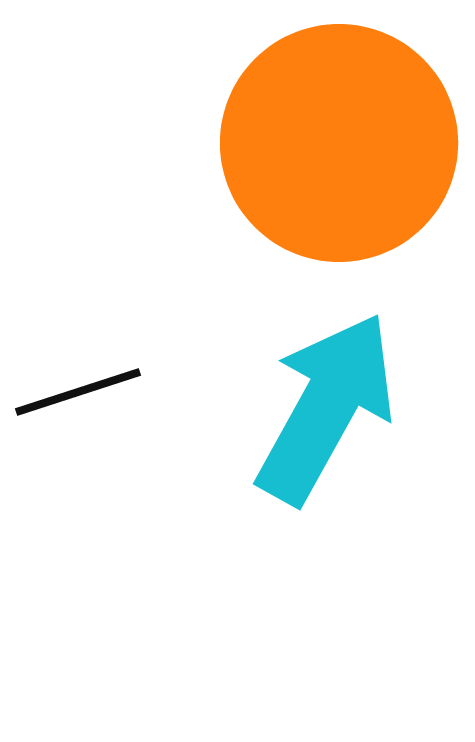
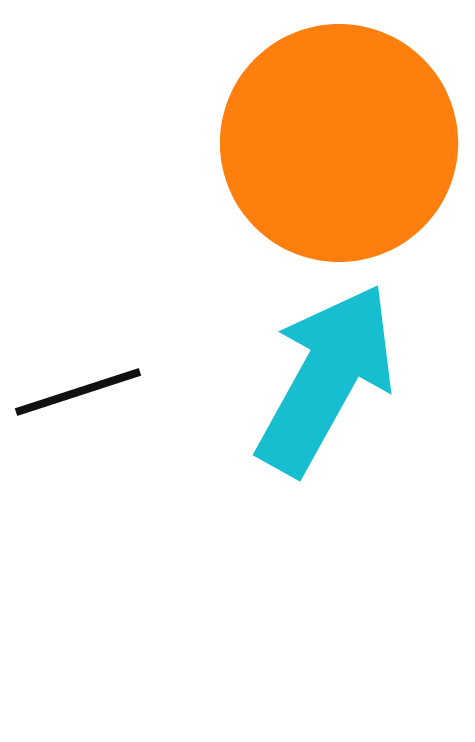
cyan arrow: moved 29 px up
